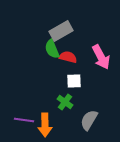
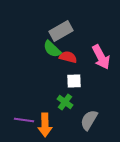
green semicircle: rotated 24 degrees counterclockwise
